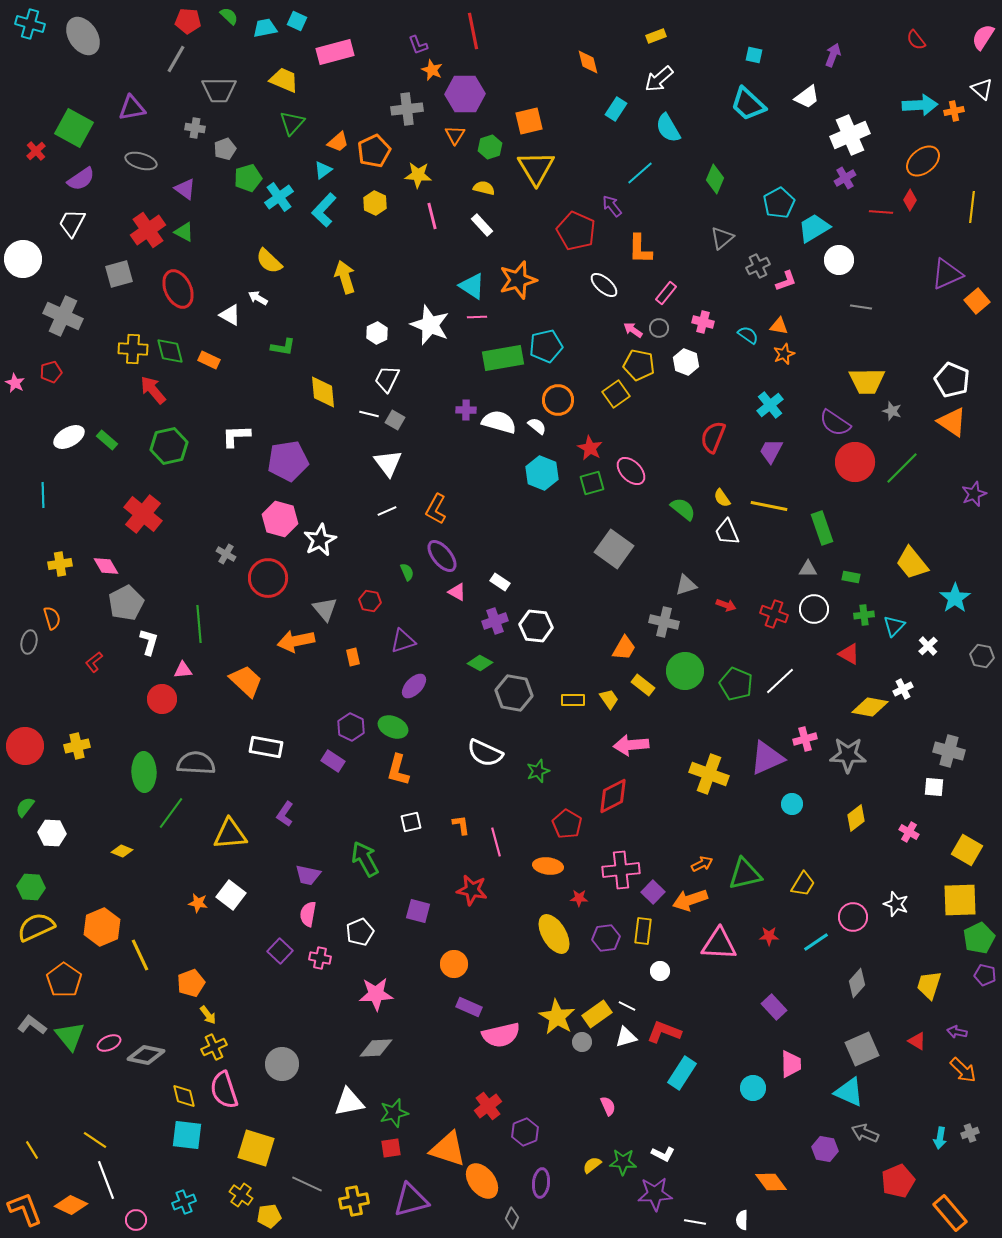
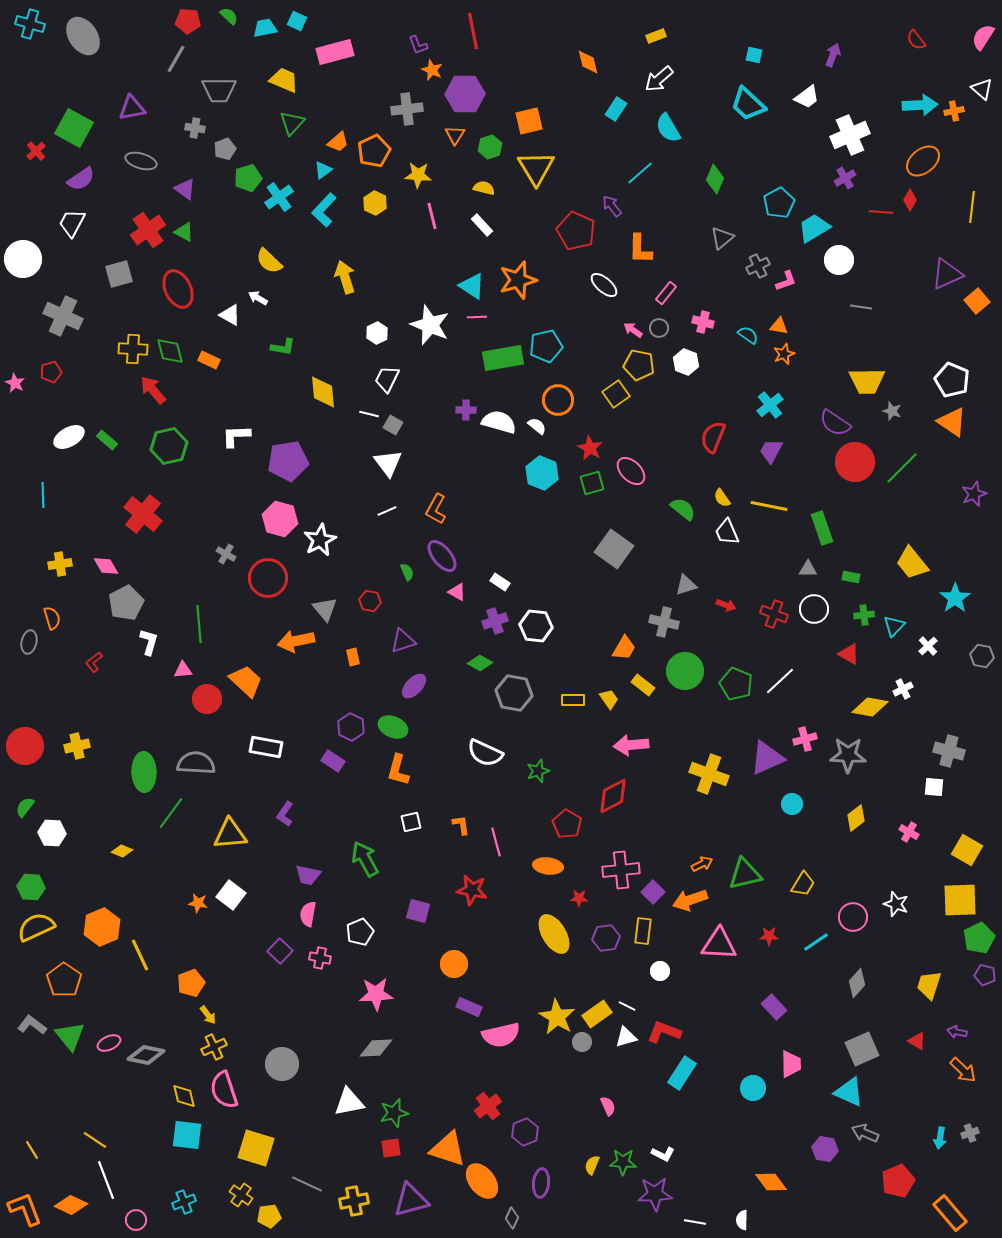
gray square at (395, 420): moved 2 px left, 5 px down
red circle at (162, 699): moved 45 px right
yellow semicircle at (592, 1165): rotated 30 degrees counterclockwise
